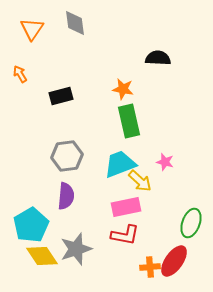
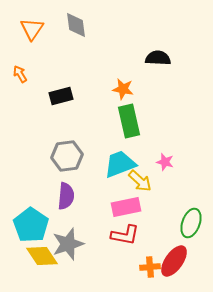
gray diamond: moved 1 px right, 2 px down
cyan pentagon: rotated 8 degrees counterclockwise
gray star: moved 8 px left, 5 px up
